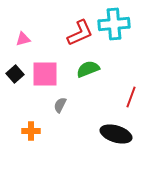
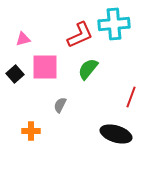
red L-shape: moved 2 px down
green semicircle: rotated 30 degrees counterclockwise
pink square: moved 7 px up
